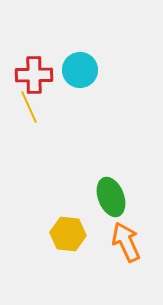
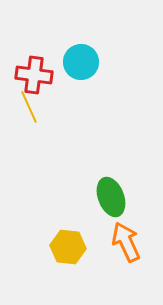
cyan circle: moved 1 px right, 8 px up
red cross: rotated 9 degrees clockwise
yellow hexagon: moved 13 px down
